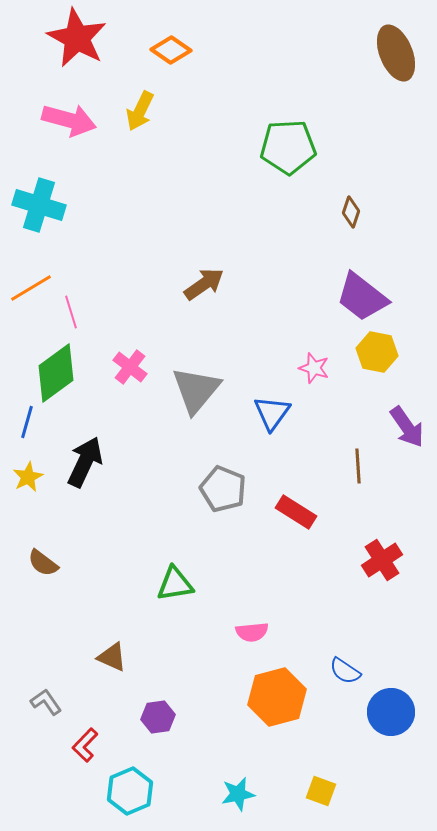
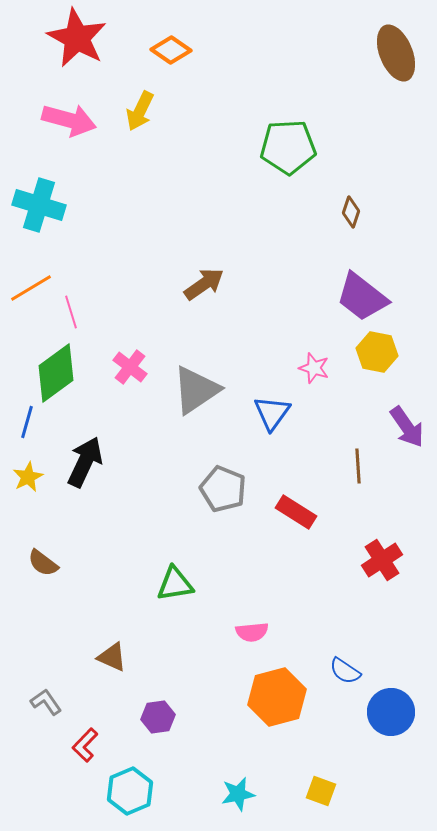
gray triangle: rotated 16 degrees clockwise
